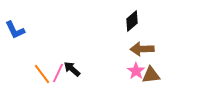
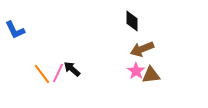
black diamond: rotated 50 degrees counterclockwise
brown arrow: rotated 20 degrees counterclockwise
